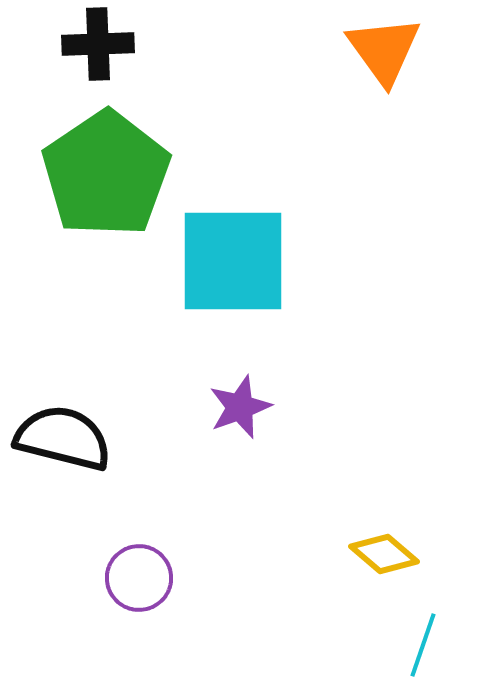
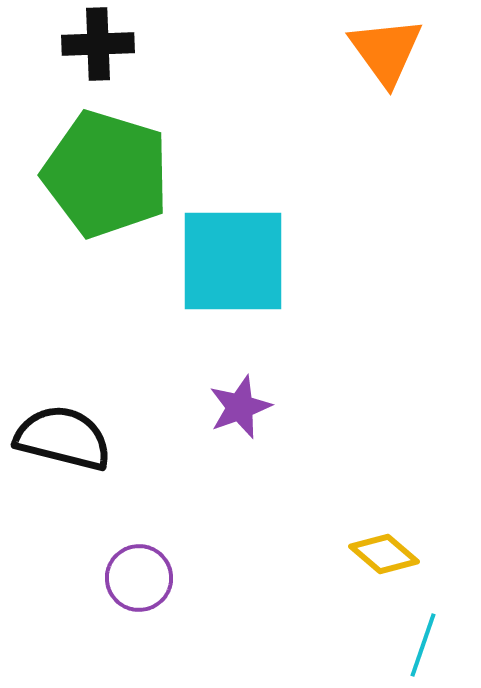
orange triangle: moved 2 px right, 1 px down
green pentagon: rotated 21 degrees counterclockwise
